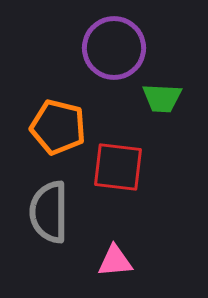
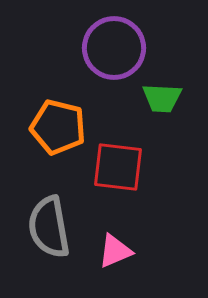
gray semicircle: moved 15 px down; rotated 10 degrees counterclockwise
pink triangle: moved 10 px up; rotated 18 degrees counterclockwise
